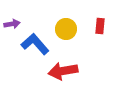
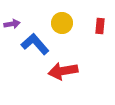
yellow circle: moved 4 px left, 6 px up
